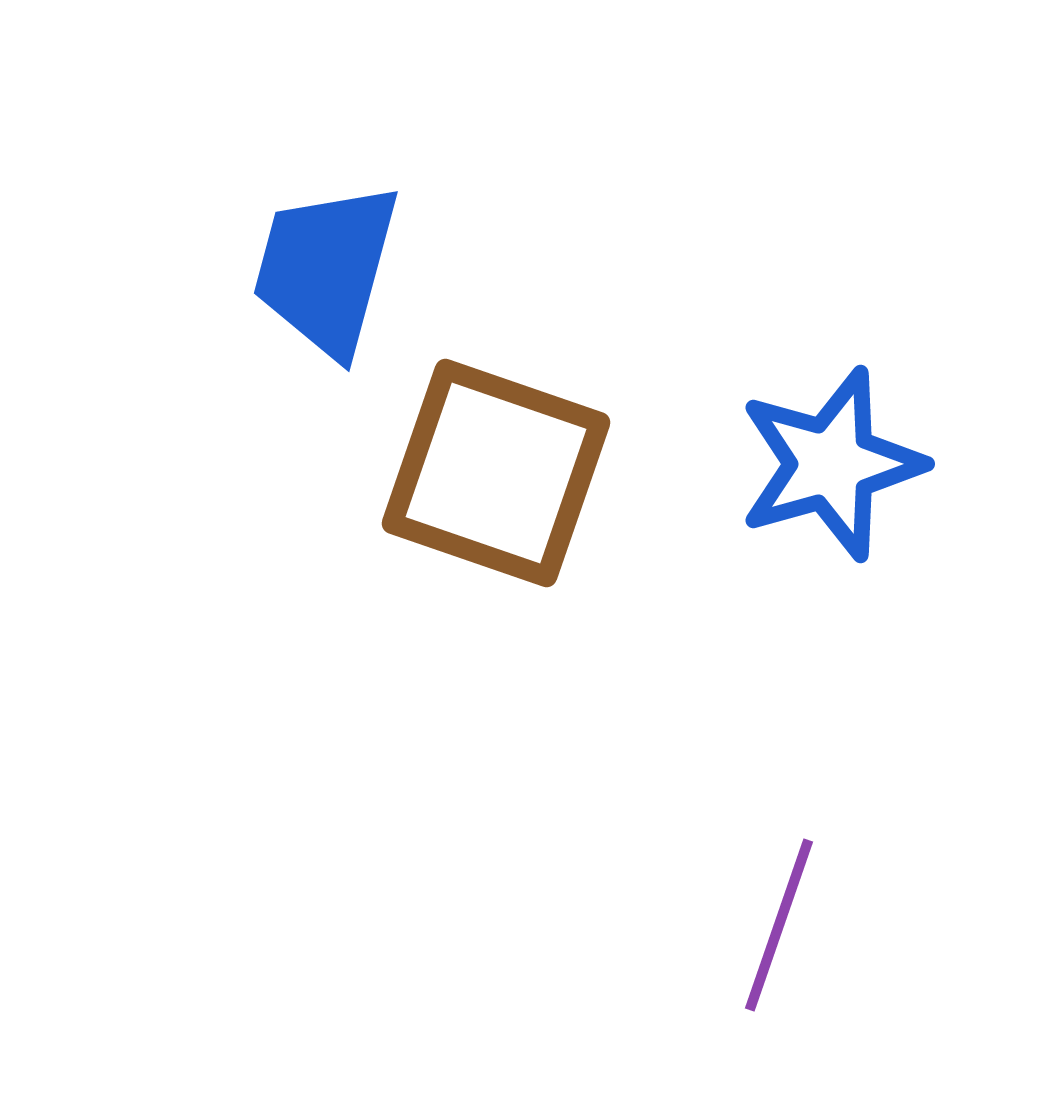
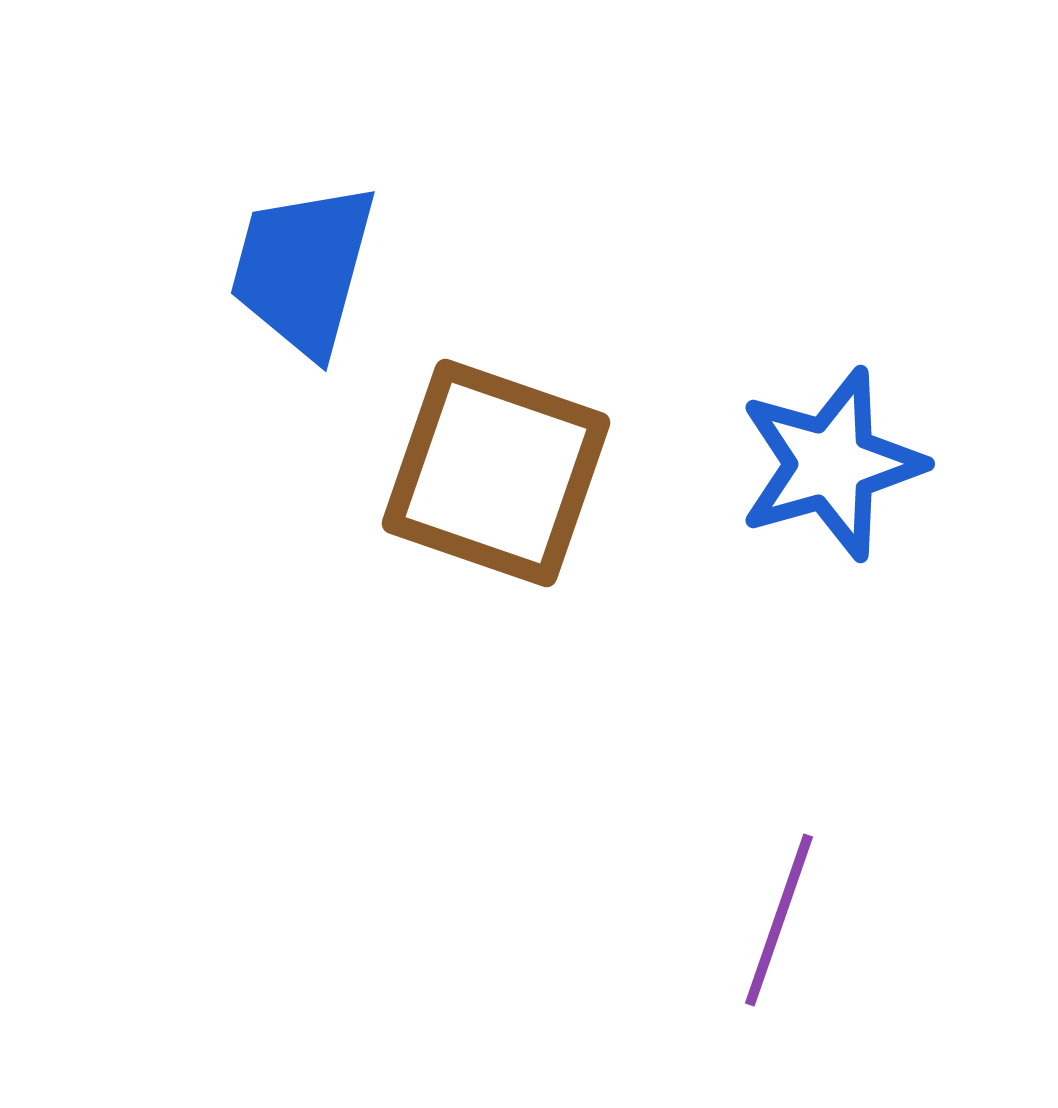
blue trapezoid: moved 23 px left
purple line: moved 5 px up
